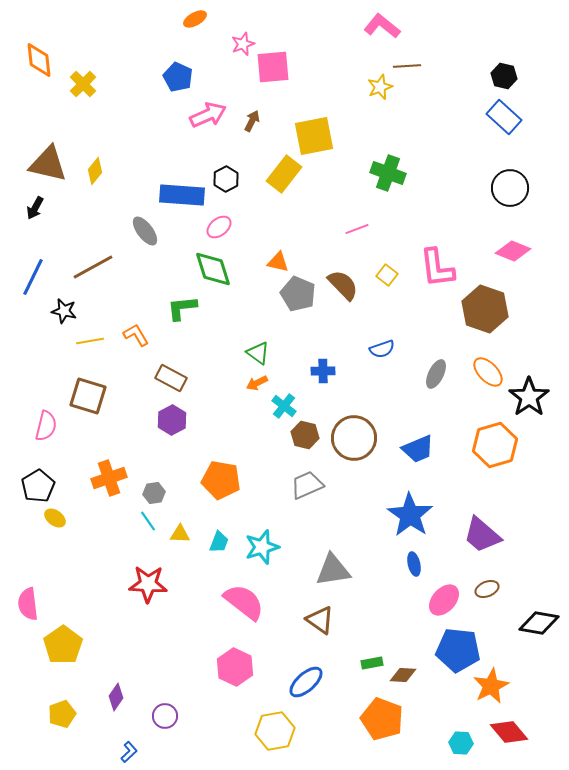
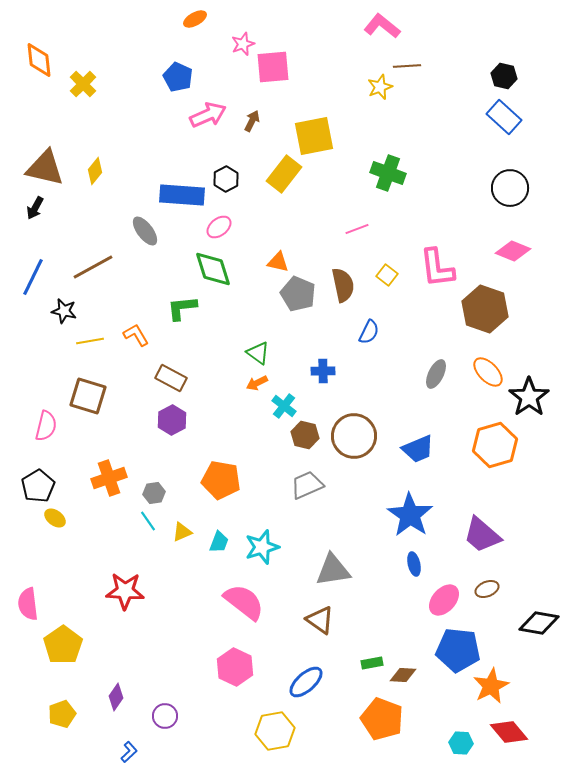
brown triangle at (48, 164): moved 3 px left, 4 px down
brown semicircle at (343, 285): rotated 32 degrees clockwise
blue semicircle at (382, 349): moved 13 px left, 17 px up; rotated 45 degrees counterclockwise
brown circle at (354, 438): moved 2 px up
yellow triangle at (180, 534): moved 2 px right, 2 px up; rotated 25 degrees counterclockwise
red star at (148, 584): moved 23 px left, 7 px down
